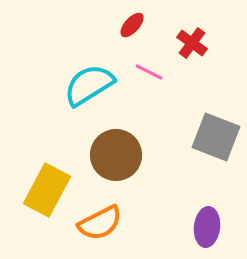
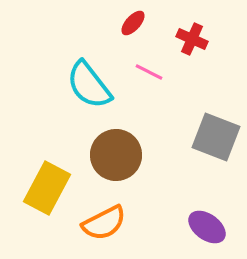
red ellipse: moved 1 px right, 2 px up
red cross: moved 4 px up; rotated 12 degrees counterclockwise
cyan semicircle: rotated 96 degrees counterclockwise
yellow rectangle: moved 2 px up
orange semicircle: moved 4 px right
purple ellipse: rotated 60 degrees counterclockwise
